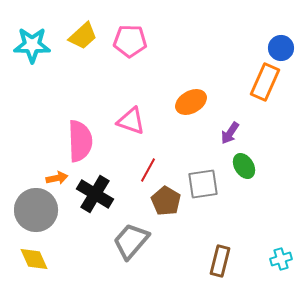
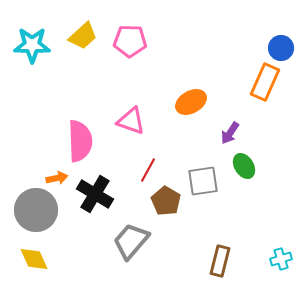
gray square: moved 3 px up
